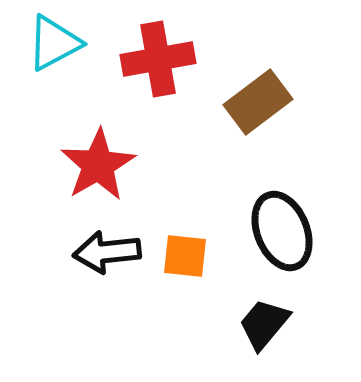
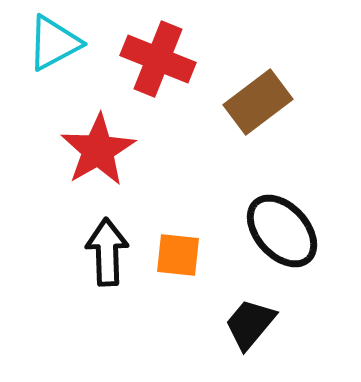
red cross: rotated 32 degrees clockwise
red star: moved 15 px up
black ellipse: rotated 20 degrees counterclockwise
black arrow: rotated 94 degrees clockwise
orange square: moved 7 px left, 1 px up
black trapezoid: moved 14 px left
